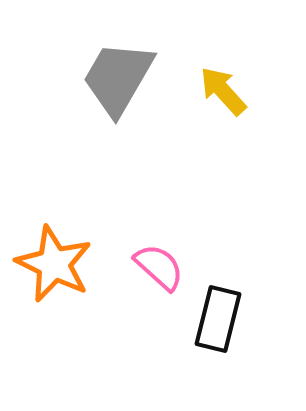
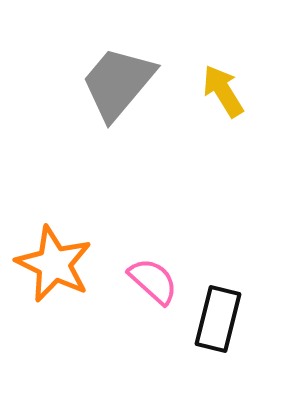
gray trapezoid: moved 5 px down; rotated 10 degrees clockwise
yellow arrow: rotated 10 degrees clockwise
pink semicircle: moved 6 px left, 14 px down
